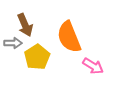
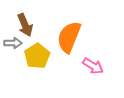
orange semicircle: rotated 44 degrees clockwise
yellow pentagon: moved 1 px up
